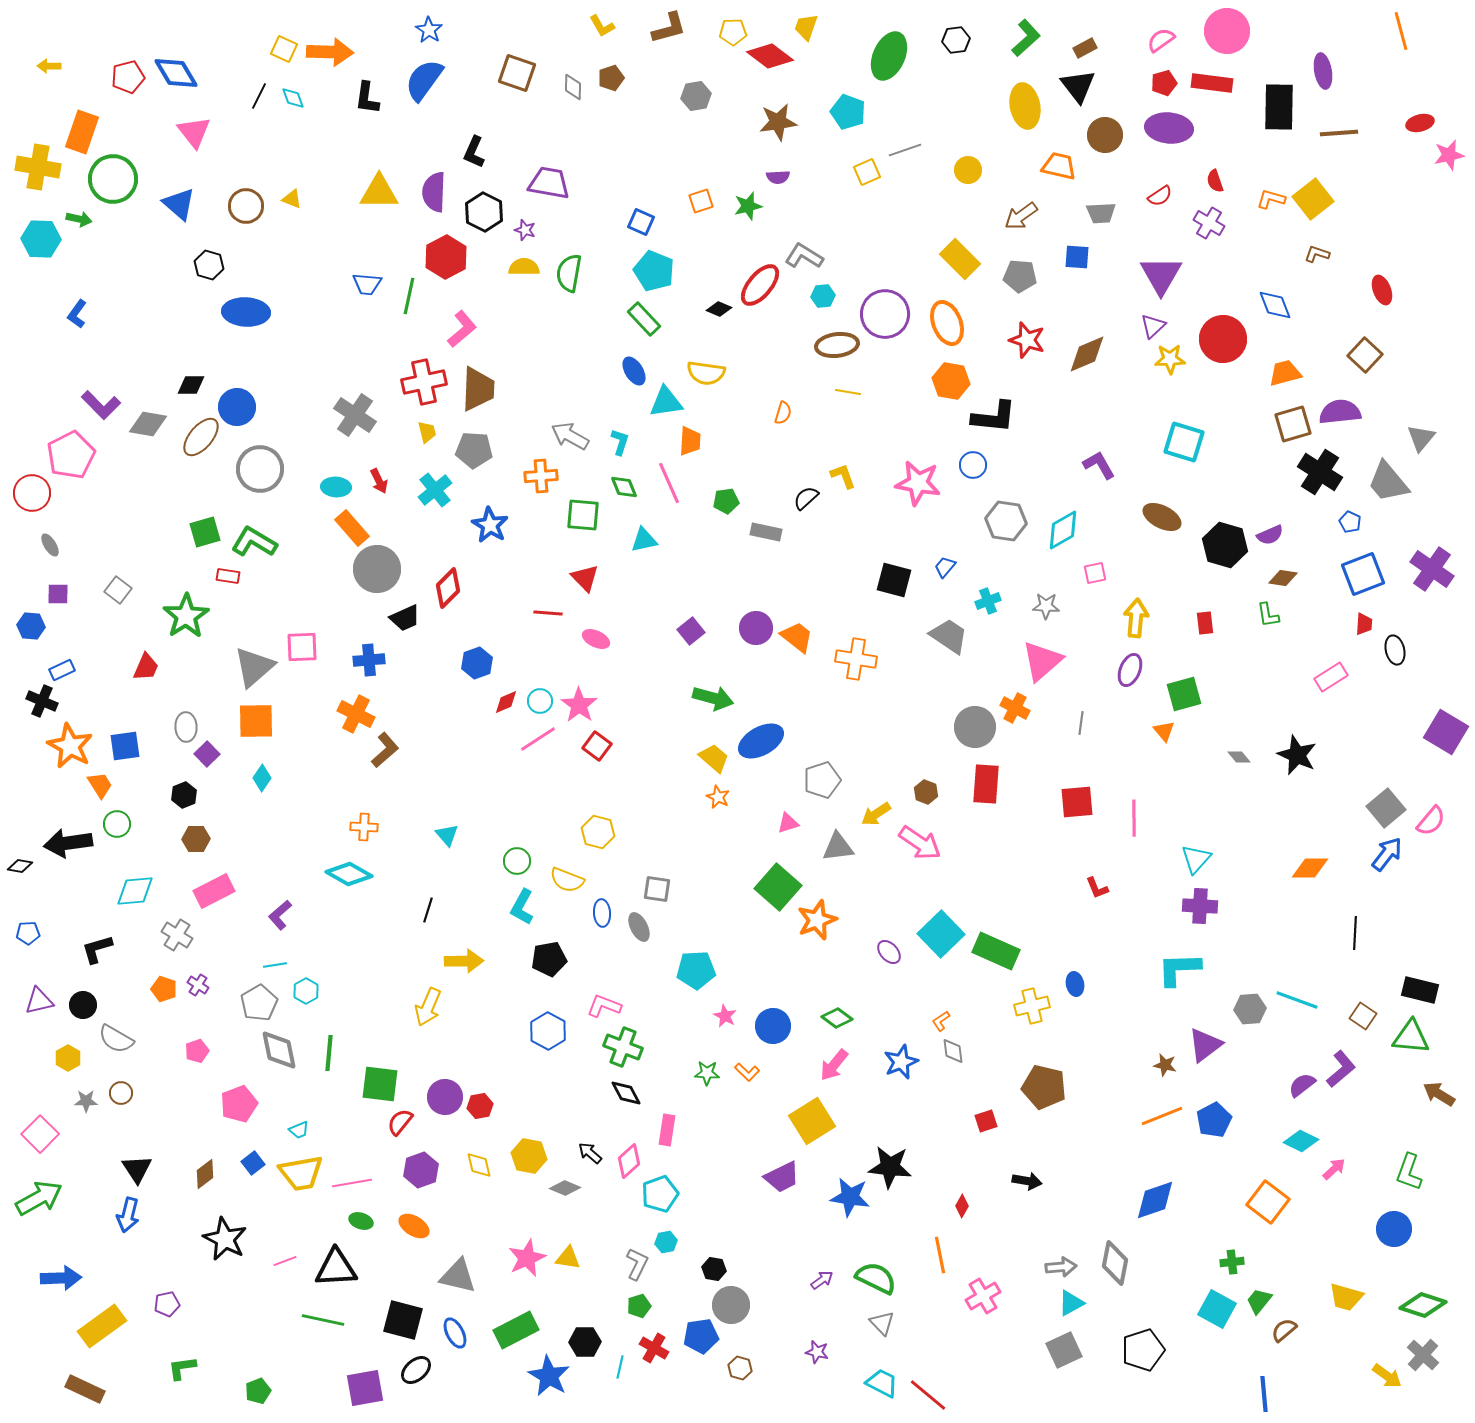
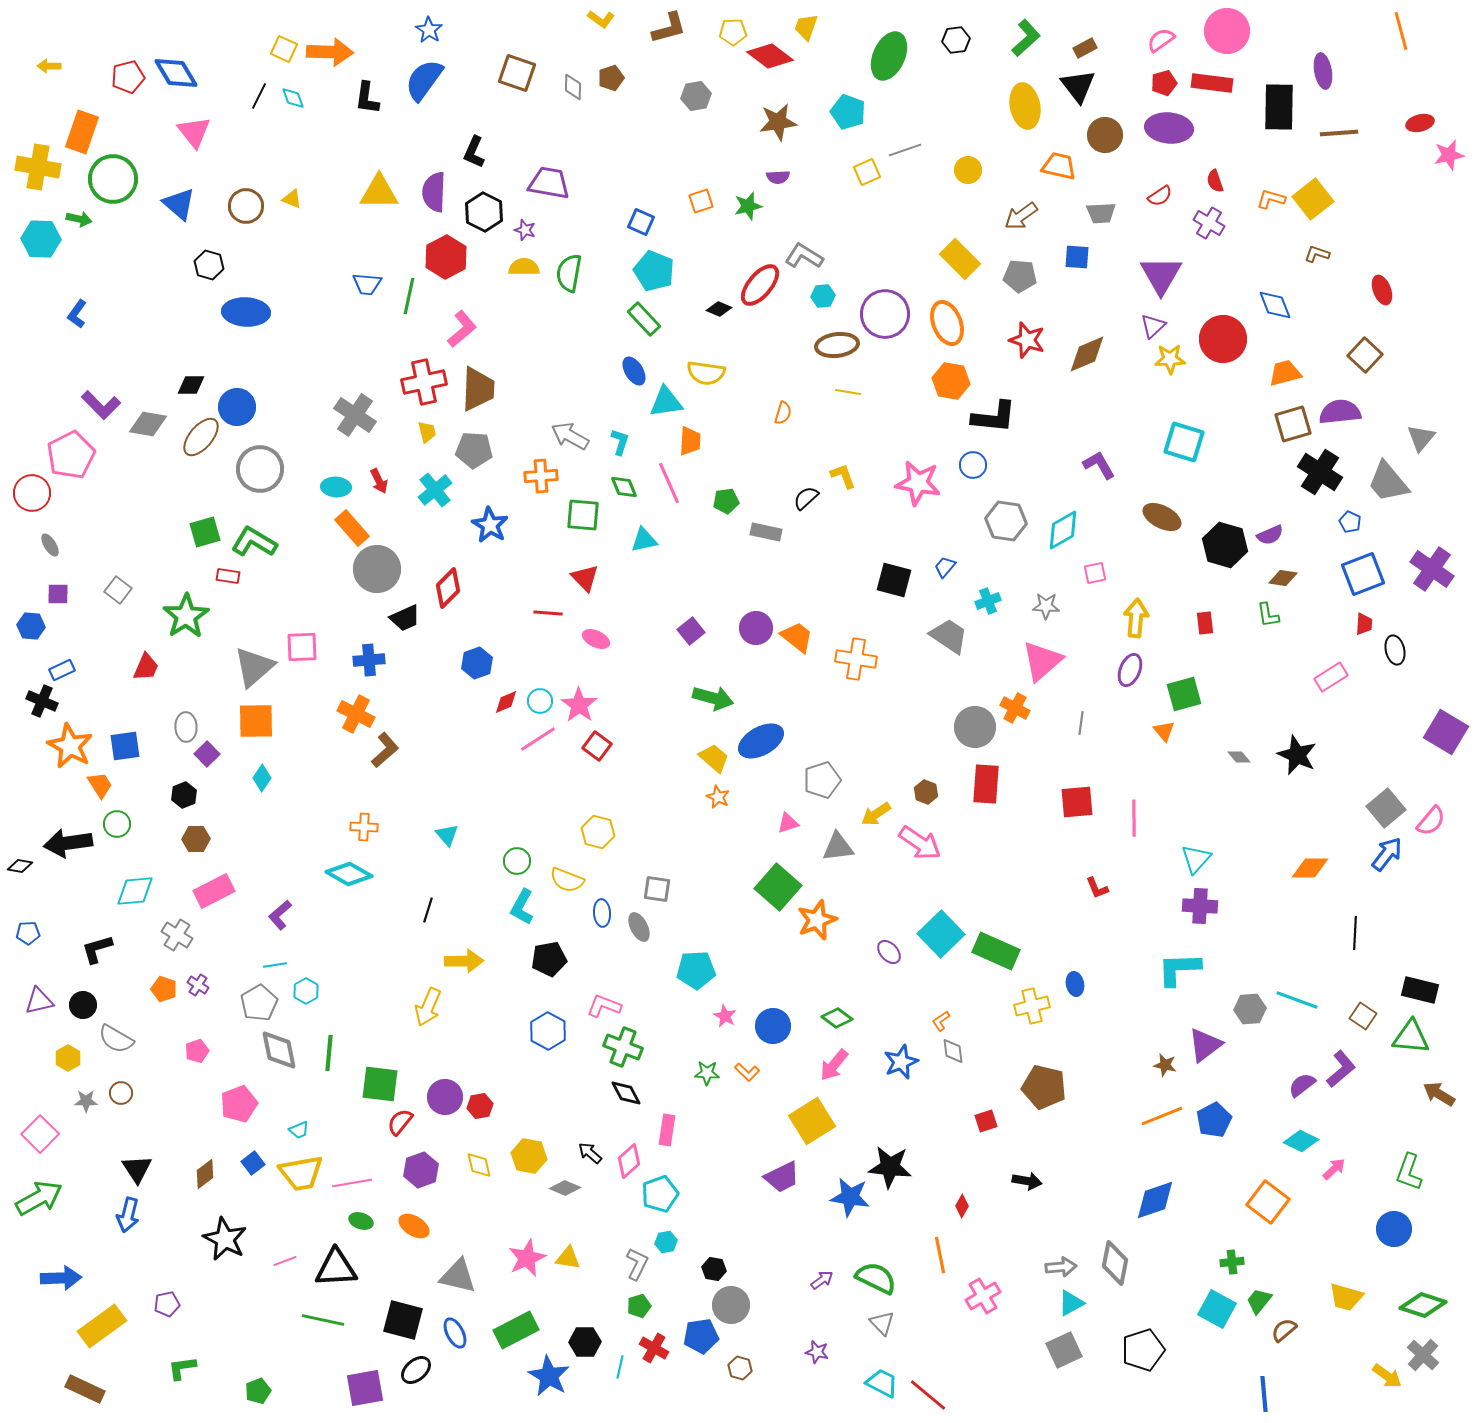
yellow L-shape at (602, 26): moved 1 px left, 7 px up; rotated 24 degrees counterclockwise
